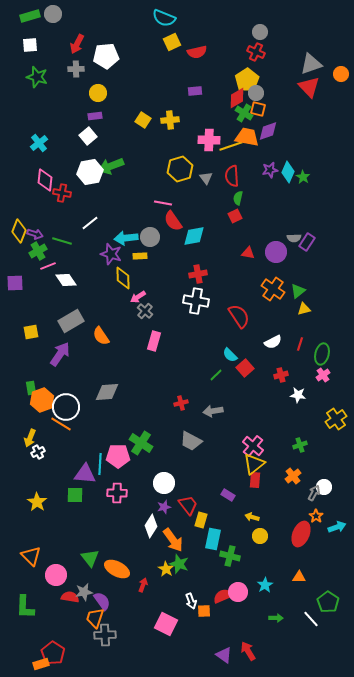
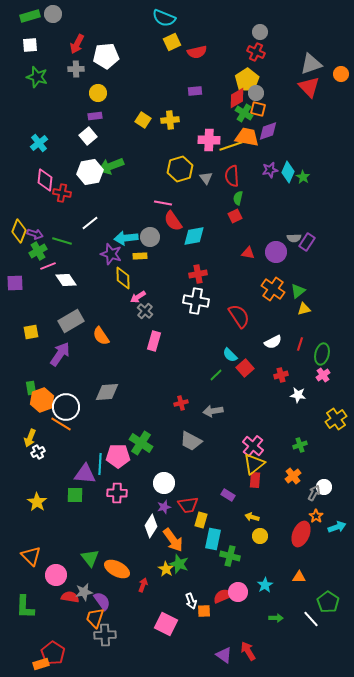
red trapezoid at (188, 505): rotated 120 degrees clockwise
